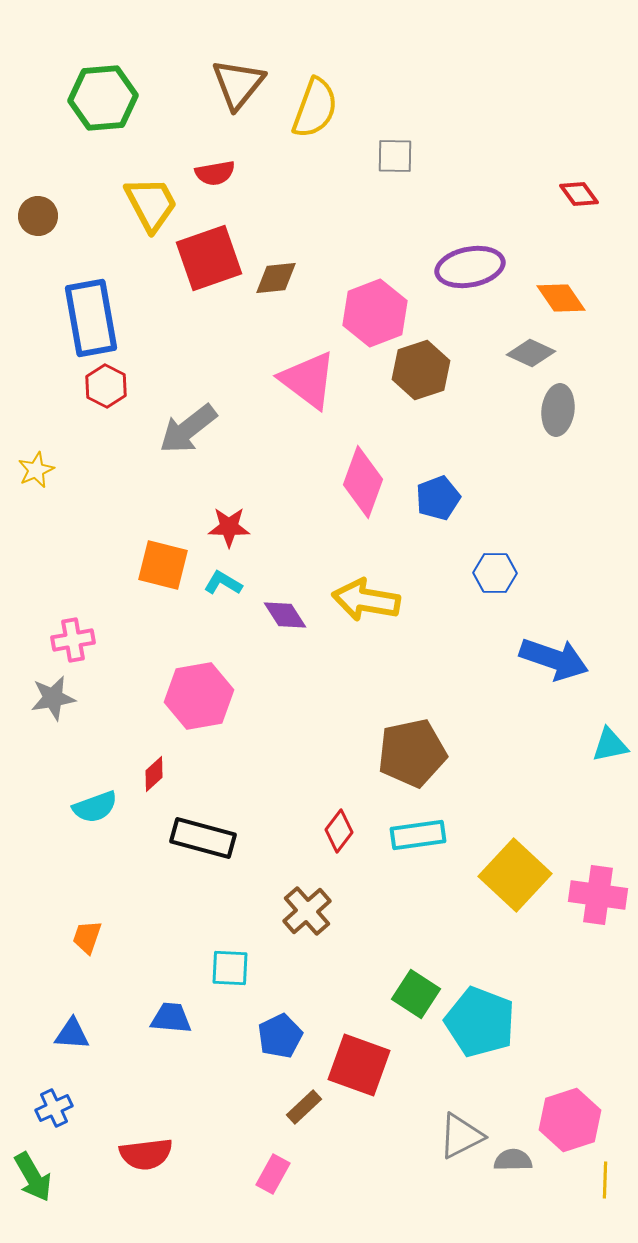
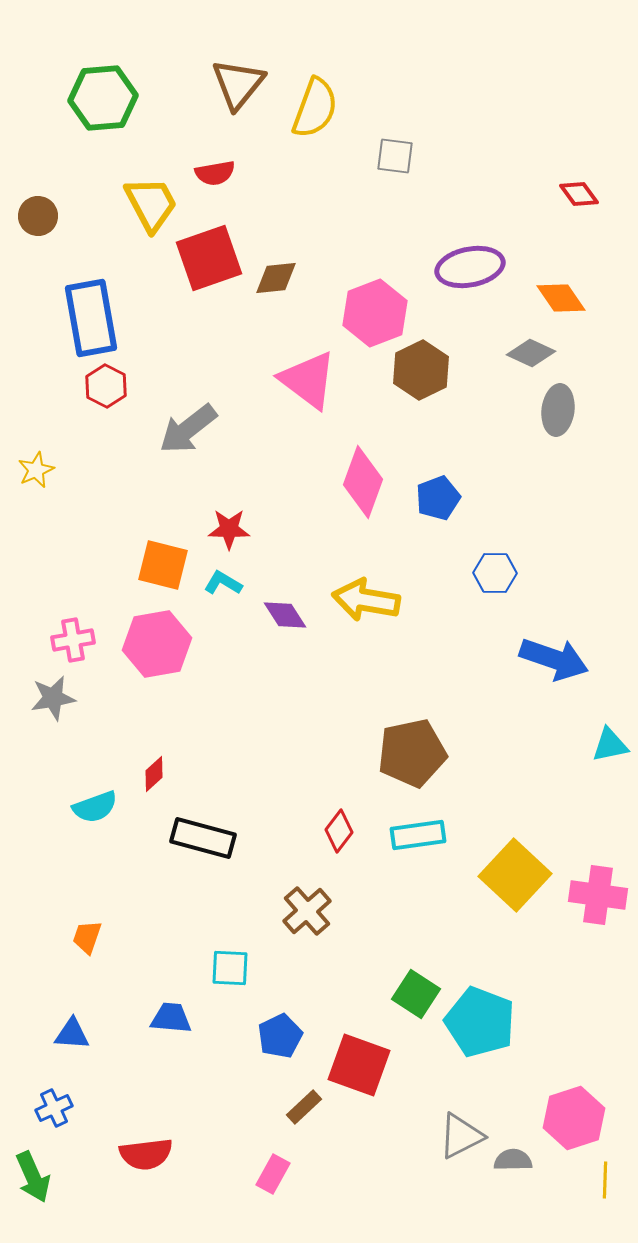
gray square at (395, 156): rotated 6 degrees clockwise
brown hexagon at (421, 370): rotated 8 degrees counterclockwise
red star at (229, 527): moved 2 px down
pink hexagon at (199, 696): moved 42 px left, 52 px up
pink hexagon at (570, 1120): moved 4 px right, 2 px up
green arrow at (33, 1177): rotated 6 degrees clockwise
